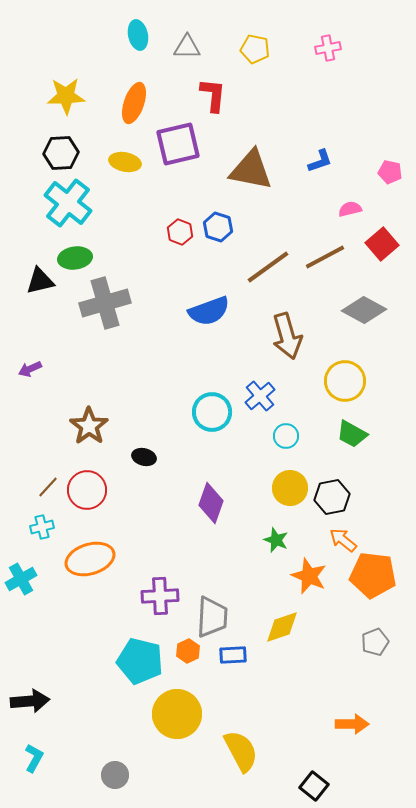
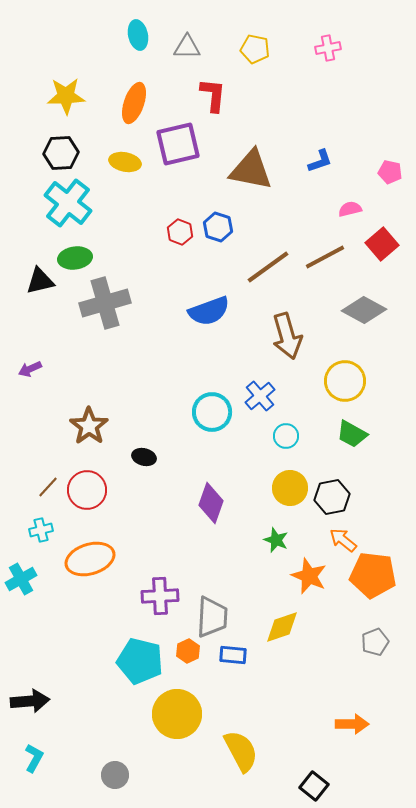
cyan cross at (42, 527): moved 1 px left, 3 px down
blue rectangle at (233, 655): rotated 8 degrees clockwise
